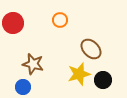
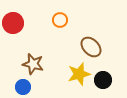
brown ellipse: moved 2 px up
